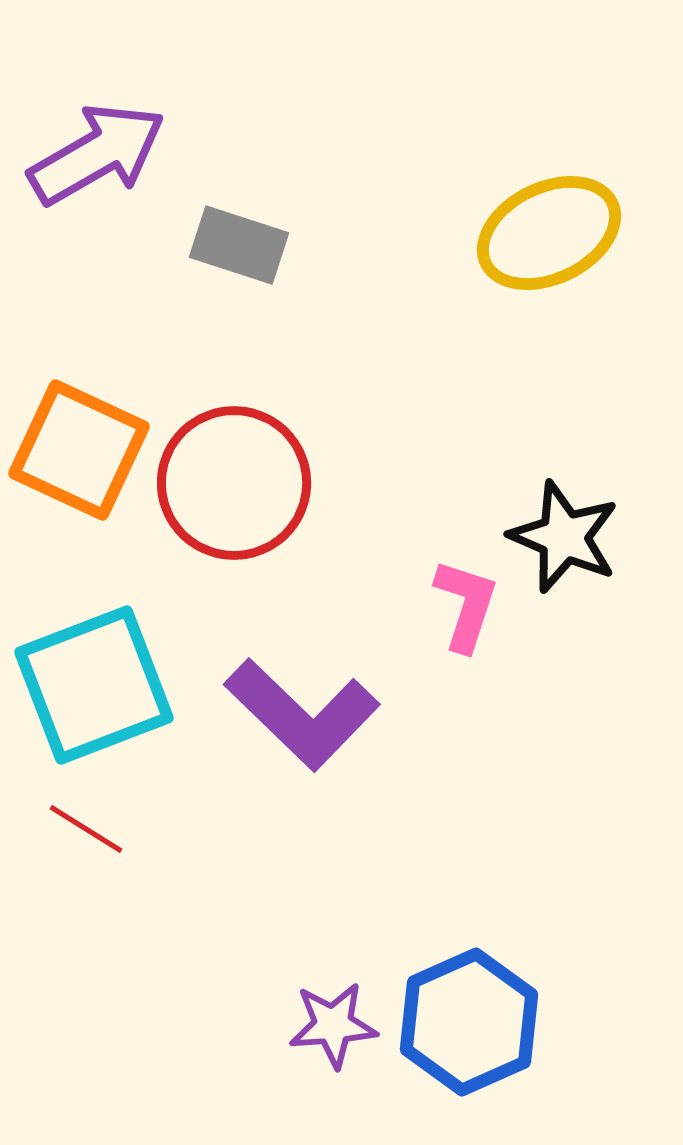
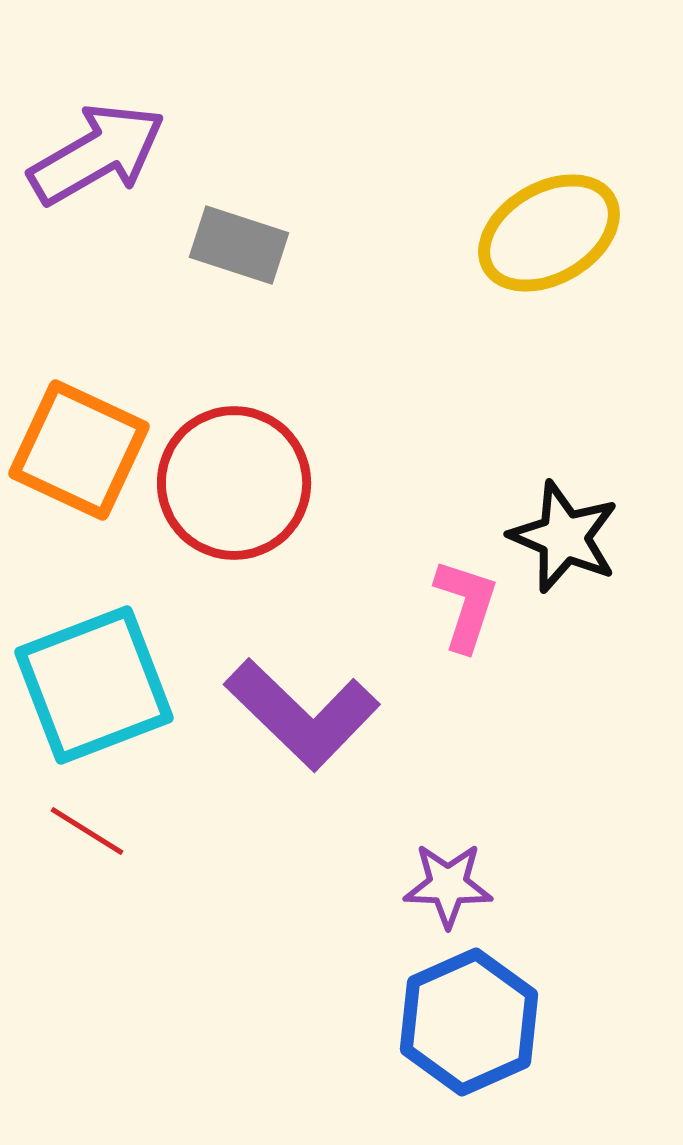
yellow ellipse: rotated 4 degrees counterclockwise
red line: moved 1 px right, 2 px down
purple star: moved 115 px right, 140 px up; rotated 6 degrees clockwise
